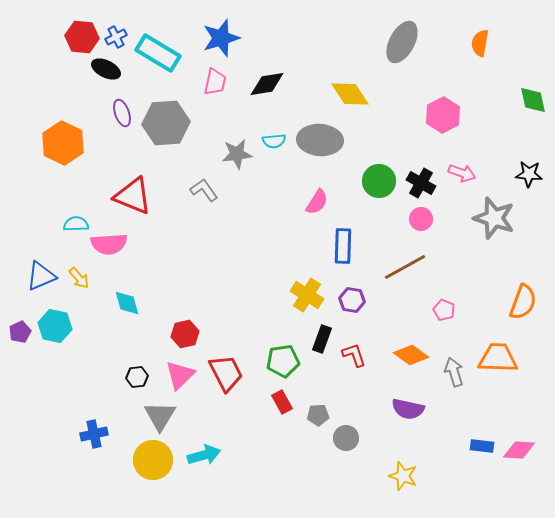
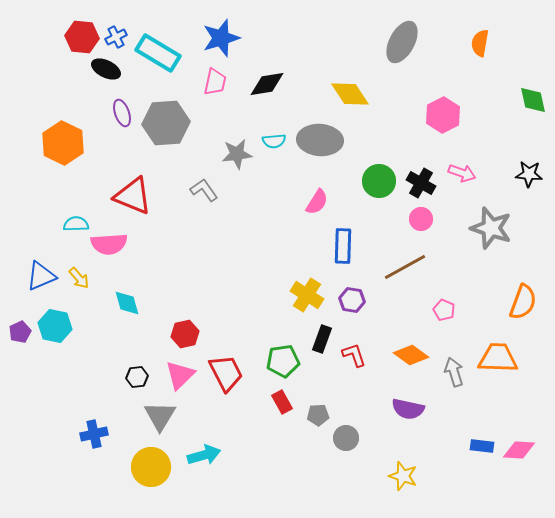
gray star at (494, 218): moved 3 px left, 10 px down
yellow circle at (153, 460): moved 2 px left, 7 px down
